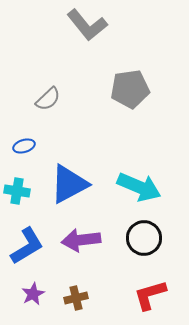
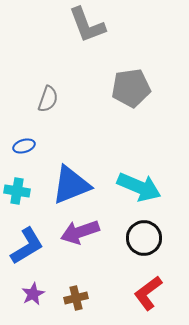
gray L-shape: rotated 18 degrees clockwise
gray pentagon: moved 1 px right, 1 px up
gray semicircle: rotated 28 degrees counterclockwise
blue triangle: moved 2 px right, 1 px down; rotated 6 degrees clockwise
purple arrow: moved 1 px left, 8 px up; rotated 12 degrees counterclockwise
red L-shape: moved 2 px left, 2 px up; rotated 21 degrees counterclockwise
